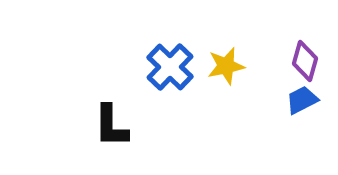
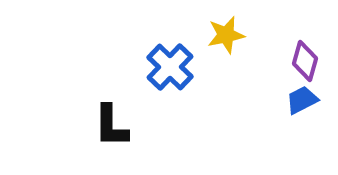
yellow star: moved 31 px up
